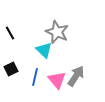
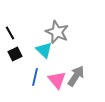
black square: moved 4 px right, 15 px up
